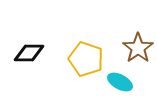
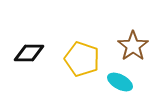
brown star: moved 5 px left, 2 px up
yellow pentagon: moved 4 px left
